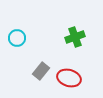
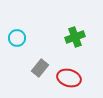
gray rectangle: moved 1 px left, 3 px up
